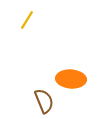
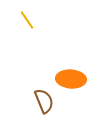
yellow line: rotated 66 degrees counterclockwise
